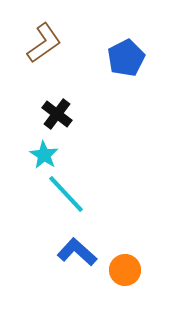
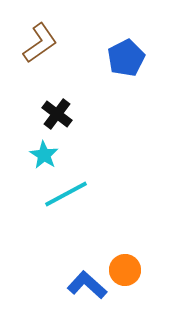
brown L-shape: moved 4 px left
cyan line: rotated 75 degrees counterclockwise
blue L-shape: moved 10 px right, 33 px down
